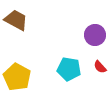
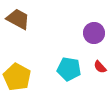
brown trapezoid: moved 2 px right, 1 px up
purple circle: moved 1 px left, 2 px up
